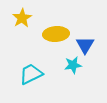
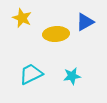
yellow star: rotated 18 degrees counterclockwise
blue triangle: moved 23 px up; rotated 30 degrees clockwise
cyan star: moved 1 px left, 11 px down
